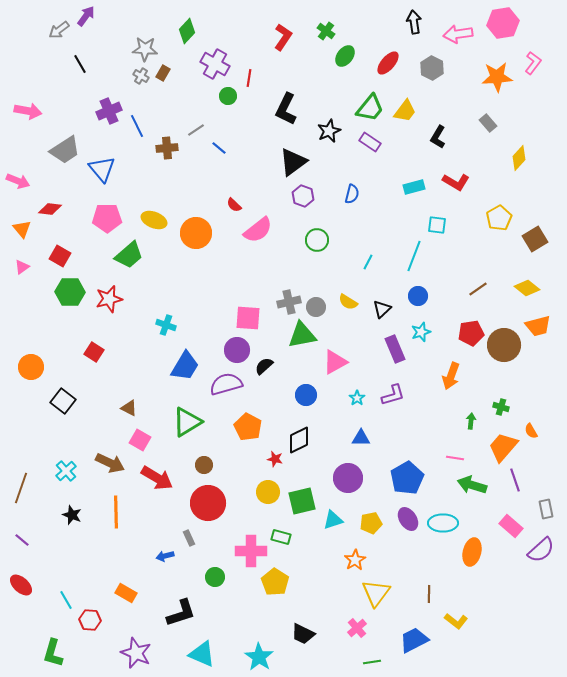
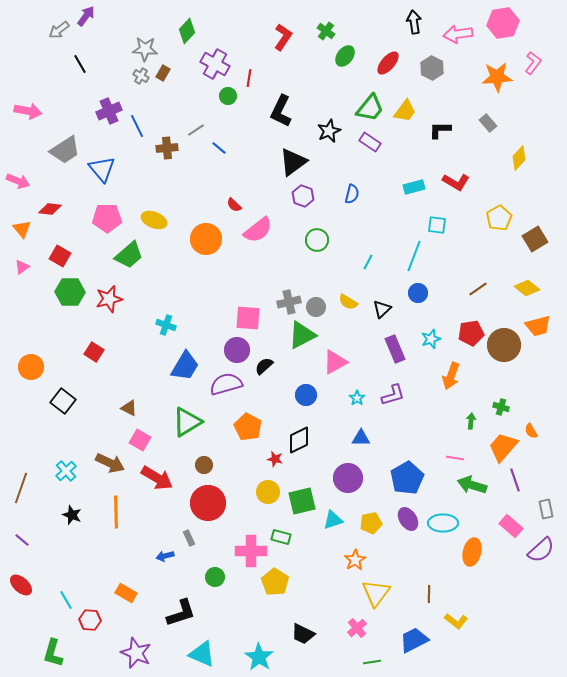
black L-shape at (286, 109): moved 5 px left, 2 px down
black L-shape at (438, 137): moved 2 px right, 7 px up; rotated 60 degrees clockwise
orange circle at (196, 233): moved 10 px right, 6 px down
blue circle at (418, 296): moved 3 px up
cyan star at (421, 332): moved 10 px right, 7 px down
green triangle at (302, 335): rotated 16 degrees counterclockwise
